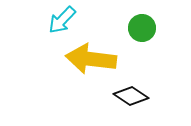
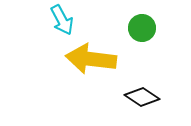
cyan arrow: rotated 72 degrees counterclockwise
black diamond: moved 11 px right, 1 px down
